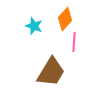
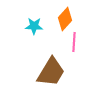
cyan star: rotated 18 degrees counterclockwise
